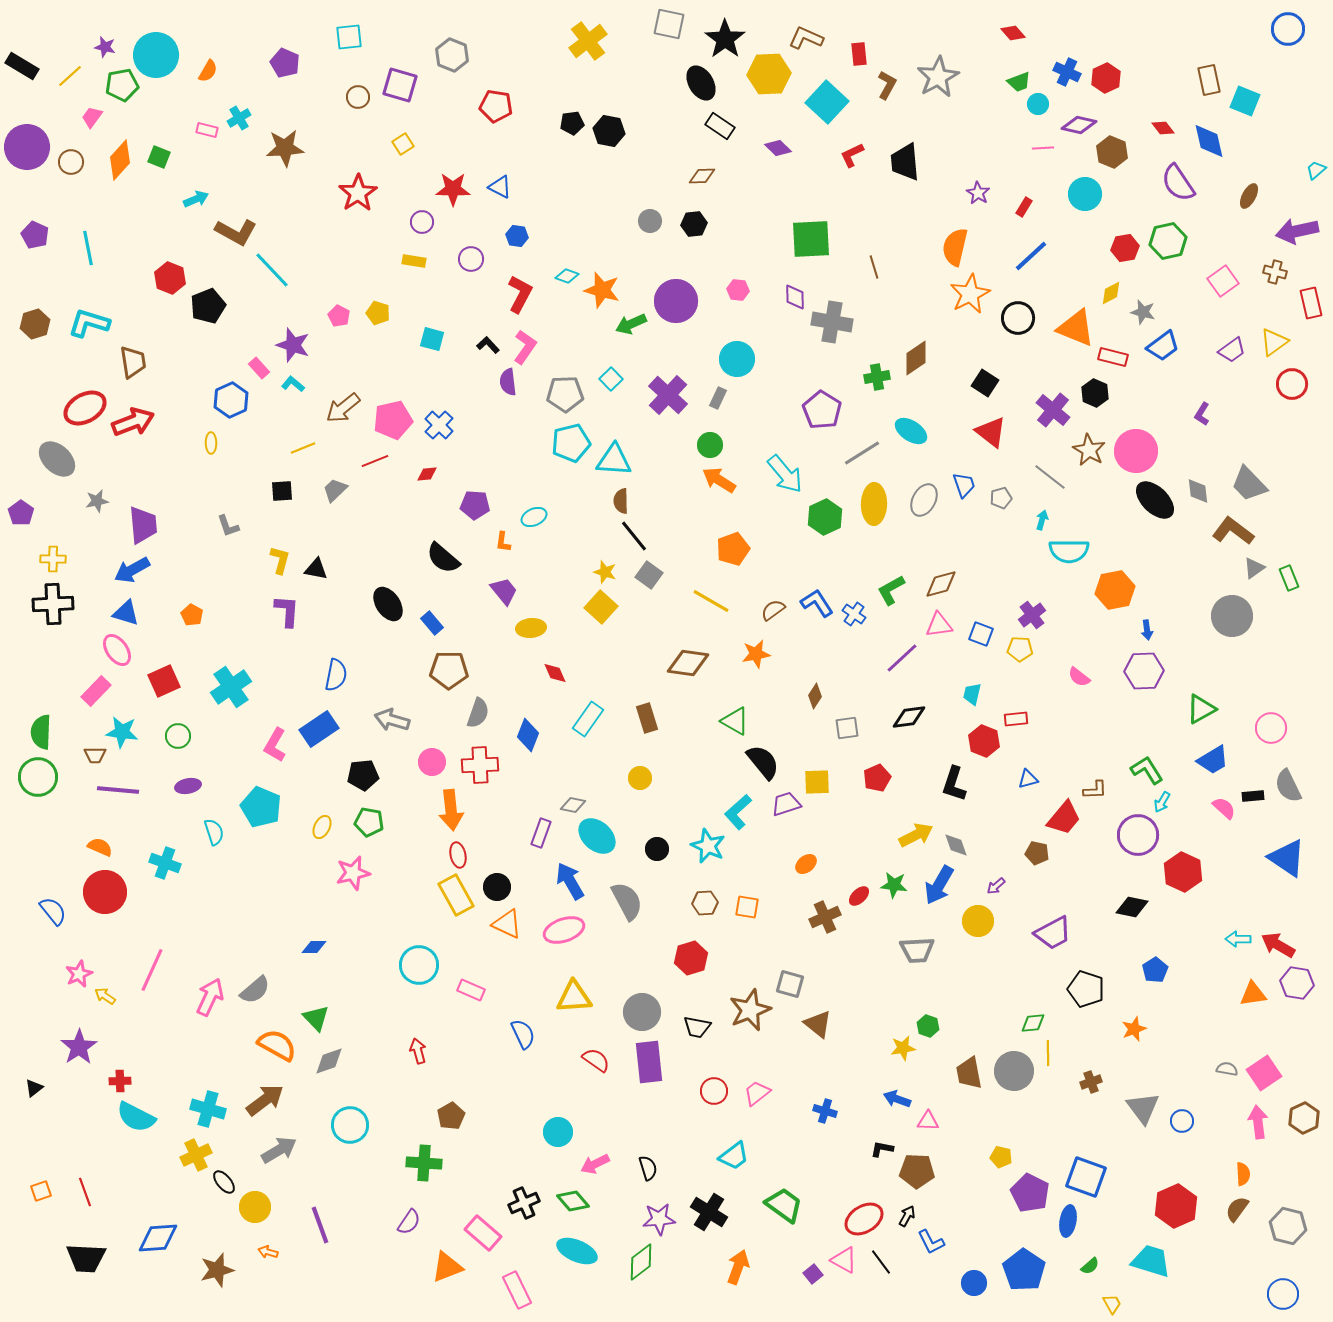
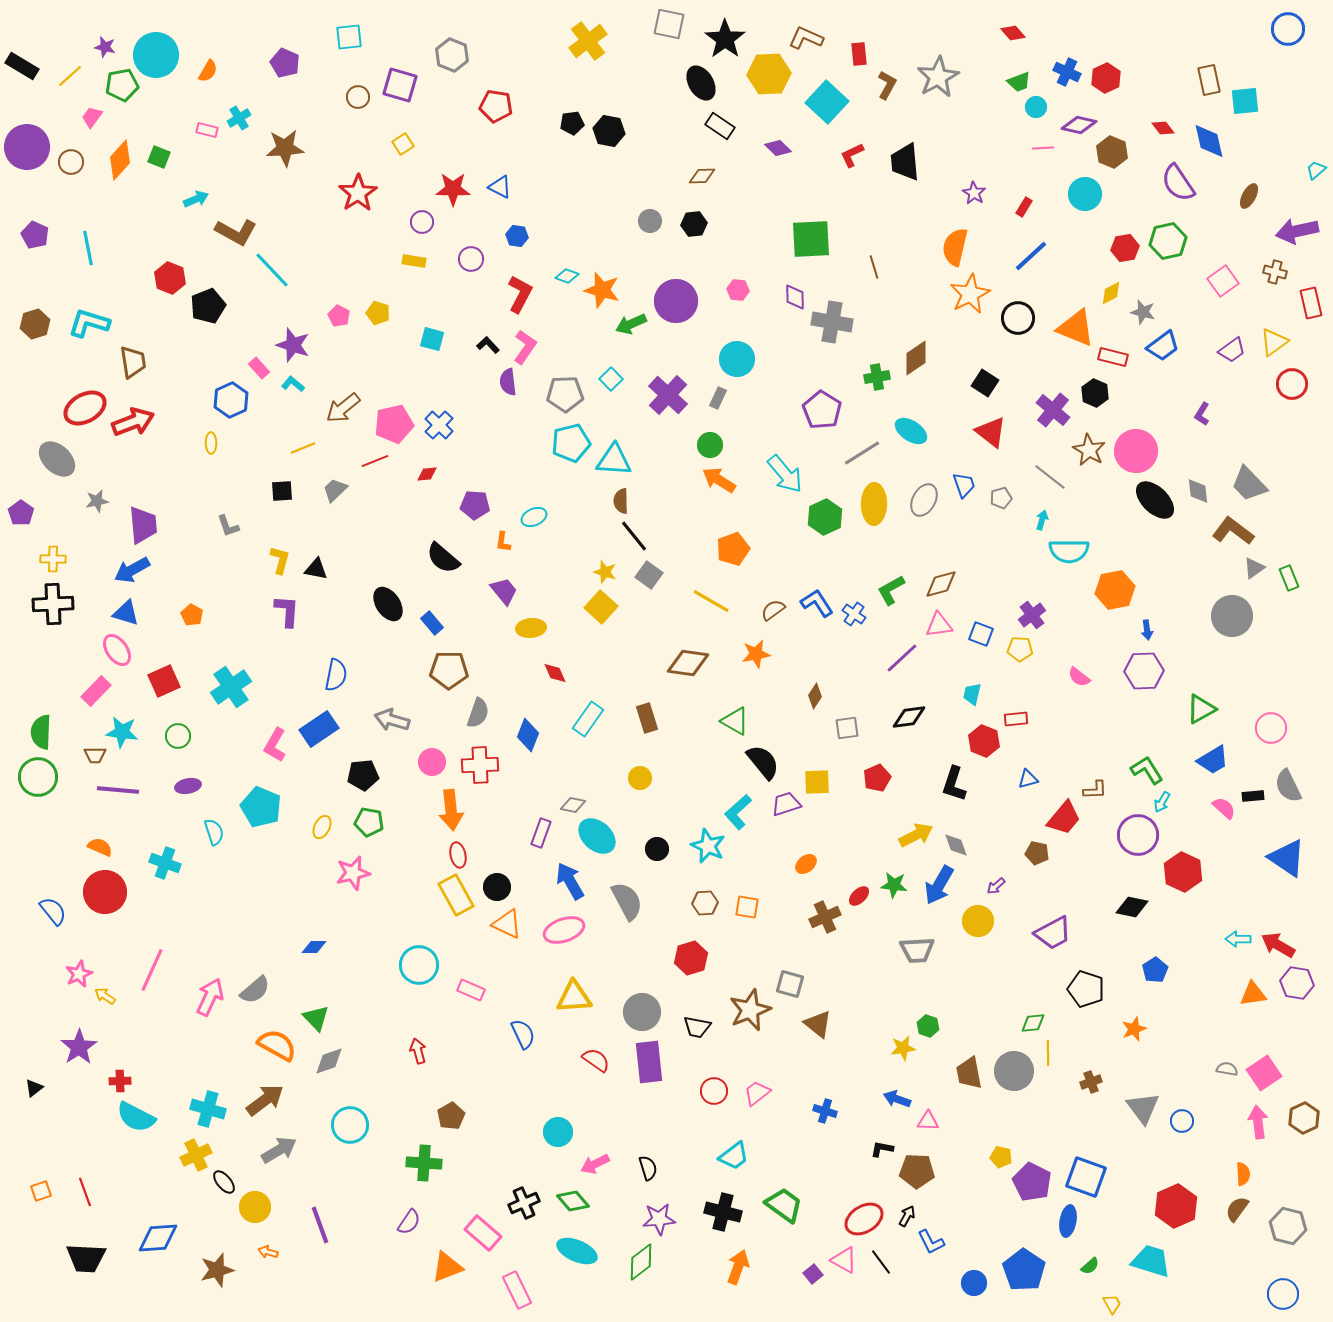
cyan square at (1245, 101): rotated 28 degrees counterclockwise
cyan circle at (1038, 104): moved 2 px left, 3 px down
purple star at (978, 193): moved 4 px left
pink pentagon at (393, 420): moved 1 px right, 4 px down
purple pentagon at (1030, 1193): moved 2 px right, 11 px up
black cross at (709, 1212): moved 14 px right; rotated 18 degrees counterclockwise
